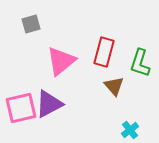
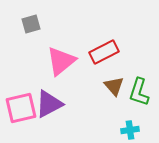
red rectangle: rotated 48 degrees clockwise
green L-shape: moved 1 px left, 29 px down
cyan cross: rotated 30 degrees clockwise
